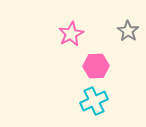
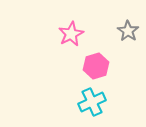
pink hexagon: rotated 15 degrees counterclockwise
cyan cross: moved 2 px left, 1 px down
